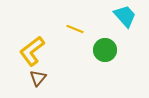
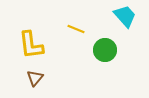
yellow line: moved 1 px right
yellow L-shape: moved 1 px left, 6 px up; rotated 60 degrees counterclockwise
brown triangle: moved 3 px left
